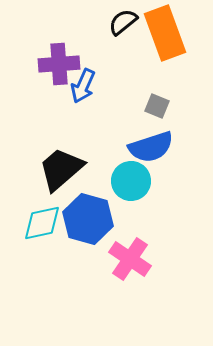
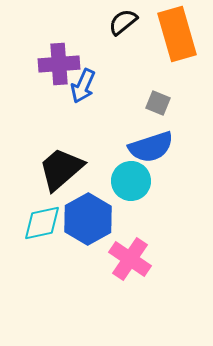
orange rectangle: moved 12 px right, 1 px down; rotated 4 degrees clockwise
gray square: moved 1 px right, 3 px up
blue hexagon: rotated 15 degrees clockwise
